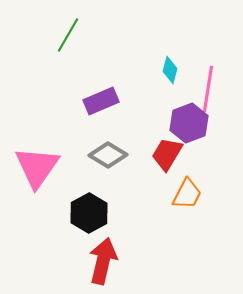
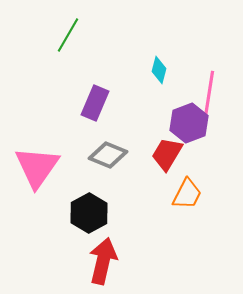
cyan diamond: moved 11 px left
pink line: moved 1 px right, 5 px down
purple rectangle: moved 6 px left, 2 px down; rotated 44 degrees counterclockwise
gray diamond: rotated 9 degrees counterclockwise
